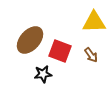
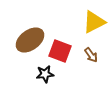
yellow triangle: rotated 25 degrees counterclockwise
brown ellipse: rotated 12 degrees clockwise
black star: moved 2 px right
